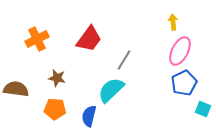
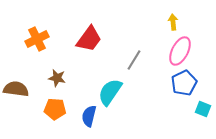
gray line: moved 10 px right
cyan semicircle: moved 1 px left, 2 px down; rotated 12 degrees counterclockwise
